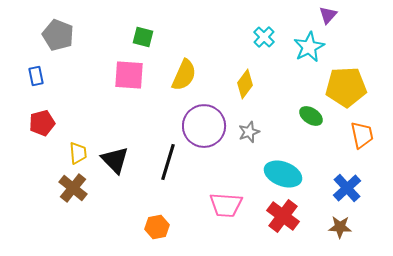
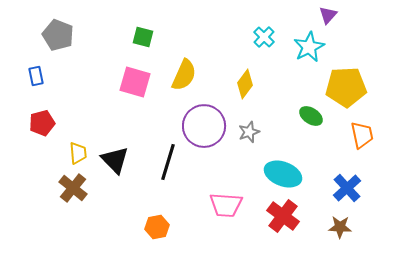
pink square: moved 6 px right, 7 px down; rotated 12 degrees clockwise
